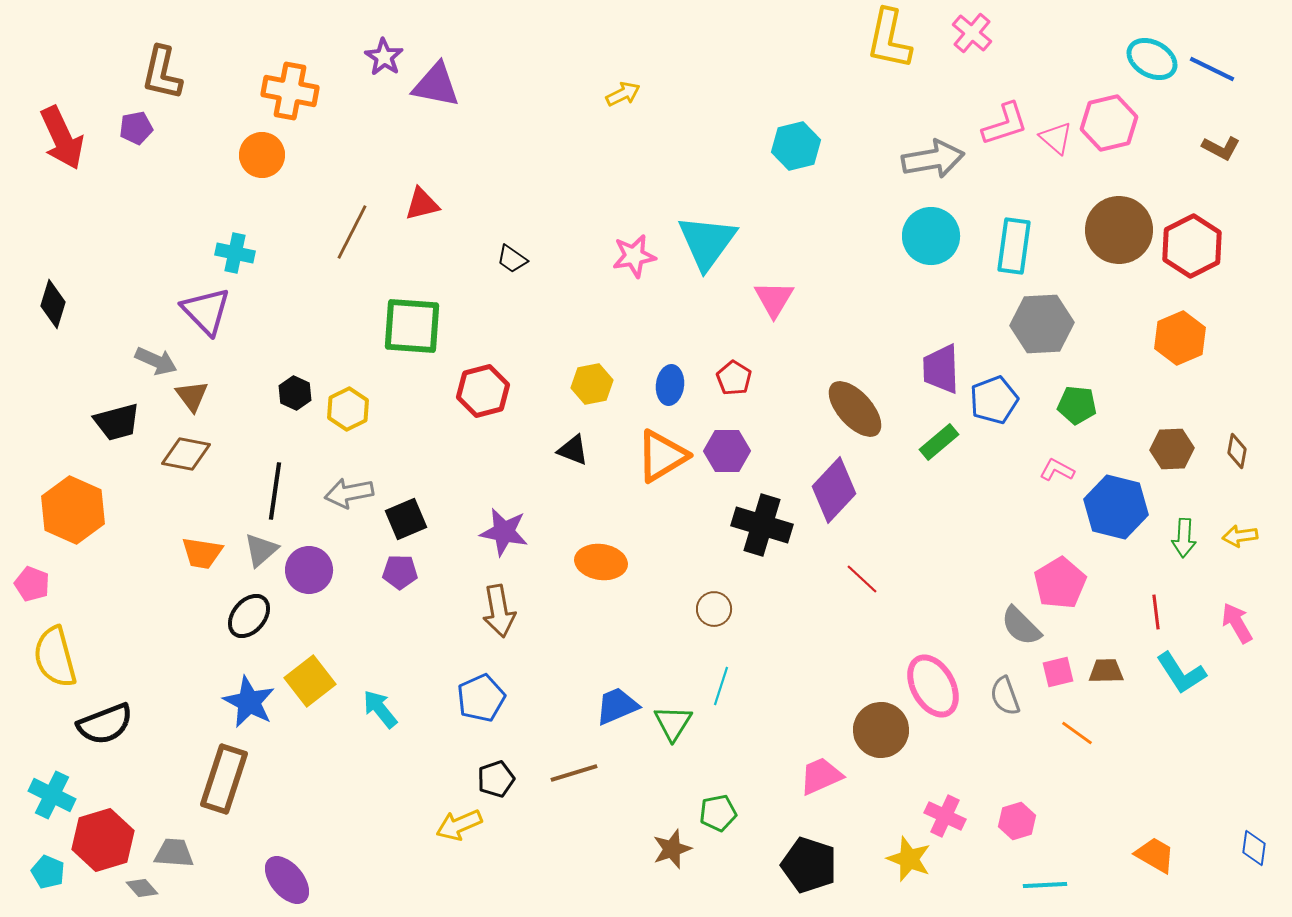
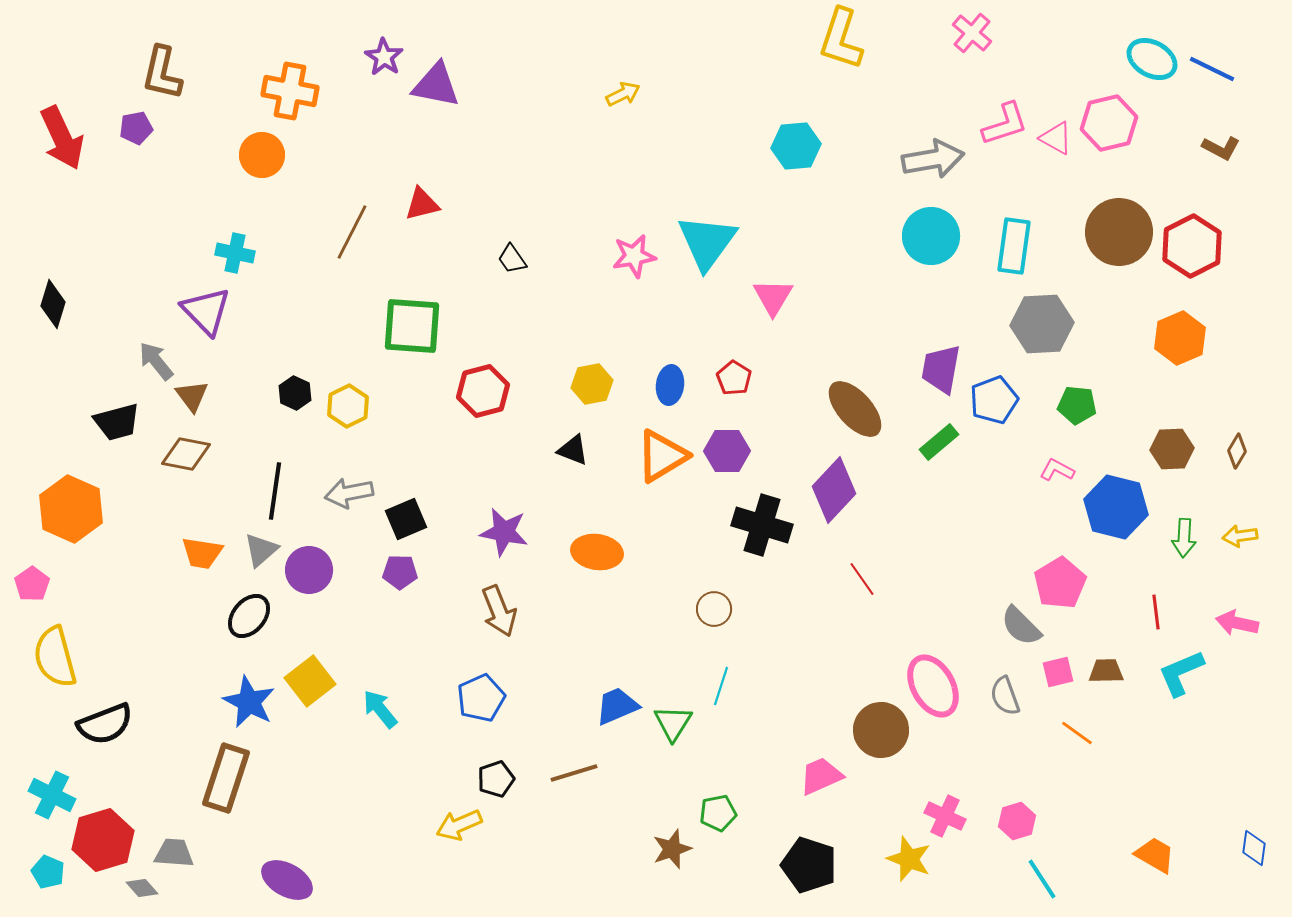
yellow L-shape at (889, 39): moved 48 px left; rotated 6 degrees clockwise
pink triangle at (1056, 138): rotated 12 degrees counterclockwise
cyan hexagon at (796, 146): rotated 9 degrees clockwise
brown circle at (1119, 230): moved 2 px down
black trapezoid at (512, 259): rotated 20 degrees clockwise
pink triangle at (774, 299): moved 1 px left, 2 px up
gray arrow at (156, 361): rotated 153 degrees counterclockwise
purple trapezoid at (941, 369): rotated 12 degrees clockwise
yellow hexagon at (348, 409): moved 3 px up
brown diamond at (1237, 451): rotated 20 degrees clockwise
orange hexagon at (73, 510): moved 2 px left, 1 px up
orange ellipse at (601, 562): moved 4 px left, 10 px up
red line at (862, 579): rotated 12 degrees clockwise
pink pentagon at (32, 584): rotated 16 degrees clockwise
brown arrow at (499, 611): rotated 12 degrees counterclockwise
pink arrow at (1237, 623): rotated 48 degrees counterclockwise
cyan L-shape at (1181, 673): rotated 100 degrees clockwise
brown rectangle at (224, 779): moved 2 px right, 1 px up
purple ellipse at (287, 880): rotated 21 degrees counterclockwise
cyan line at (1045, 885): moved 3 px left, 6 px up; rotated 60 degrees clockwise
